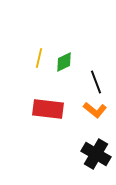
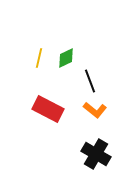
green diamond: moved 2 px right, 4 px up
black line: moved 6 px left, 1 px up
red rectangle: rotated 20 degrees clockwise
